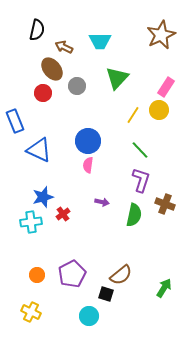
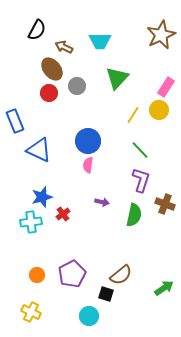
black semicircle: rotated 15 degrees clockwise
red circle: moved 6 px right
blue star: moved 1 px left
green arrow: rotated 24 degrees clockwise
